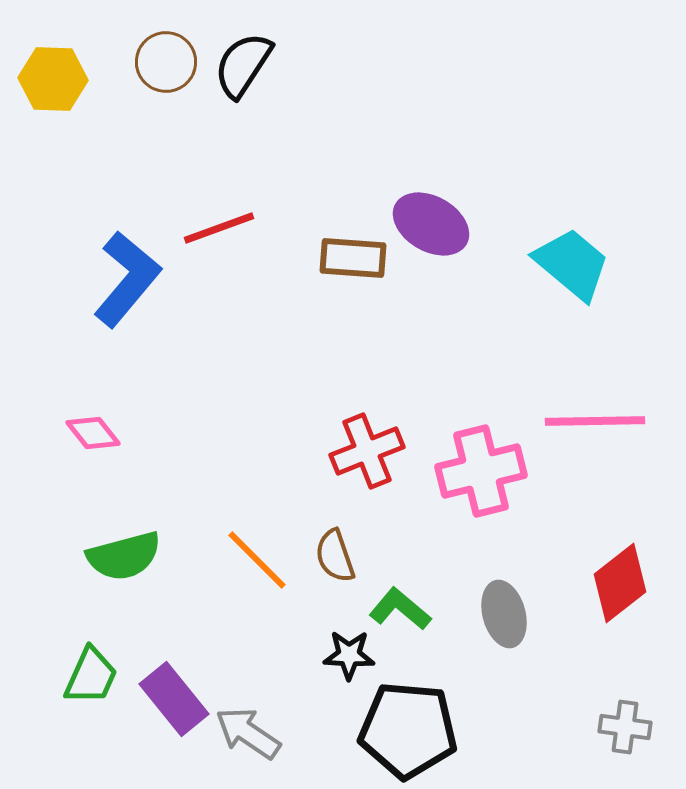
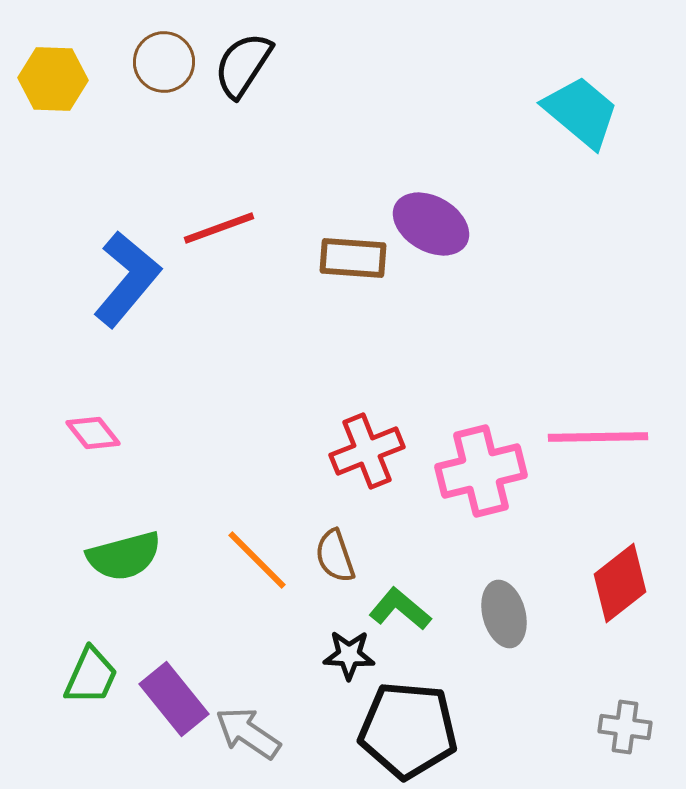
brown circle: moved 2 px left
cyan trapezoid: moved 9 px right, 152 px up
pink line: moved 3 px right, 16 px down
